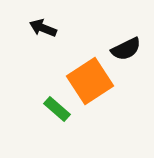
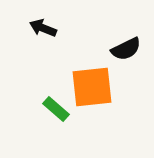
orange square: moved 2 px right, 6 px down; rotated 27 degrees clockwise
green rectangle: moved 1 px left
